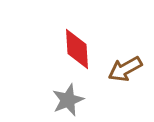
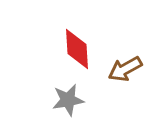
gray star: rotated 12 degrees clockwise
